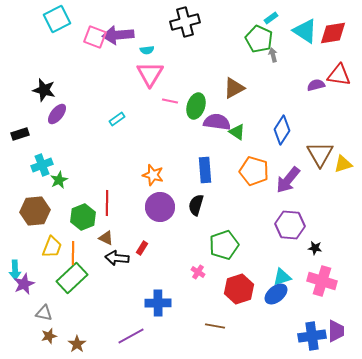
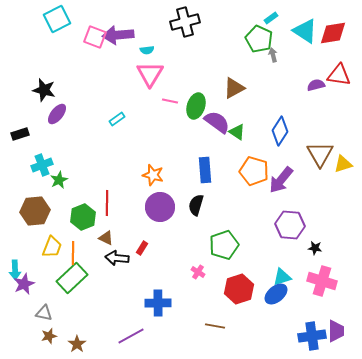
purple semicircle at (217, 122): rotated 28 degrees clockwise
blue diamond at (282, 130): moved 2 px left, 1 px down
purple arrow at (288, 180): moved 7 px left
